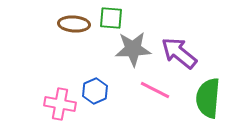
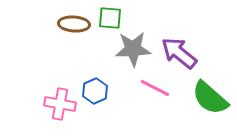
green square: moved 1 px left
pink line: moved 2 px up
green semicircle: moved 2 px right; rotated 54 degrees counterclockwise
